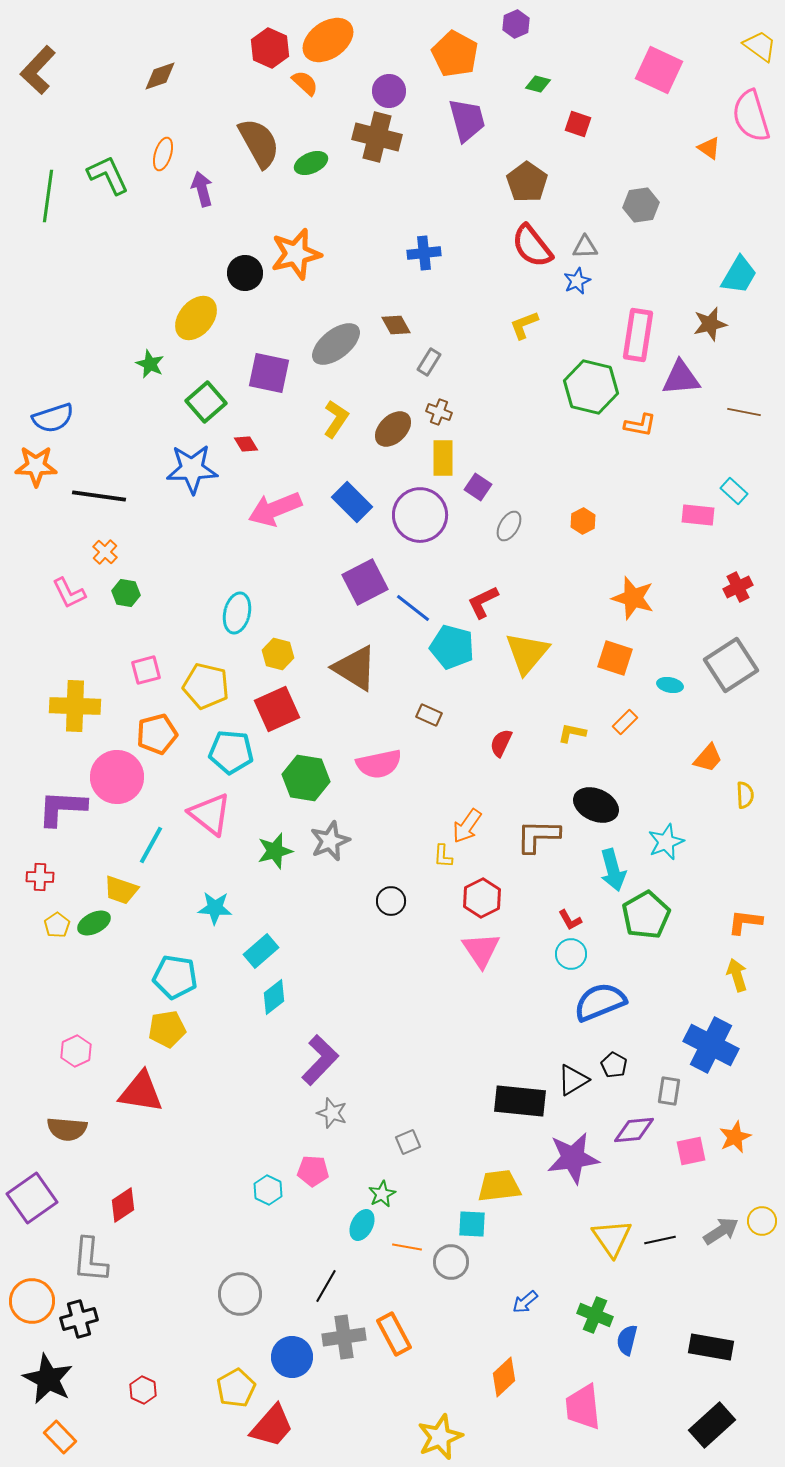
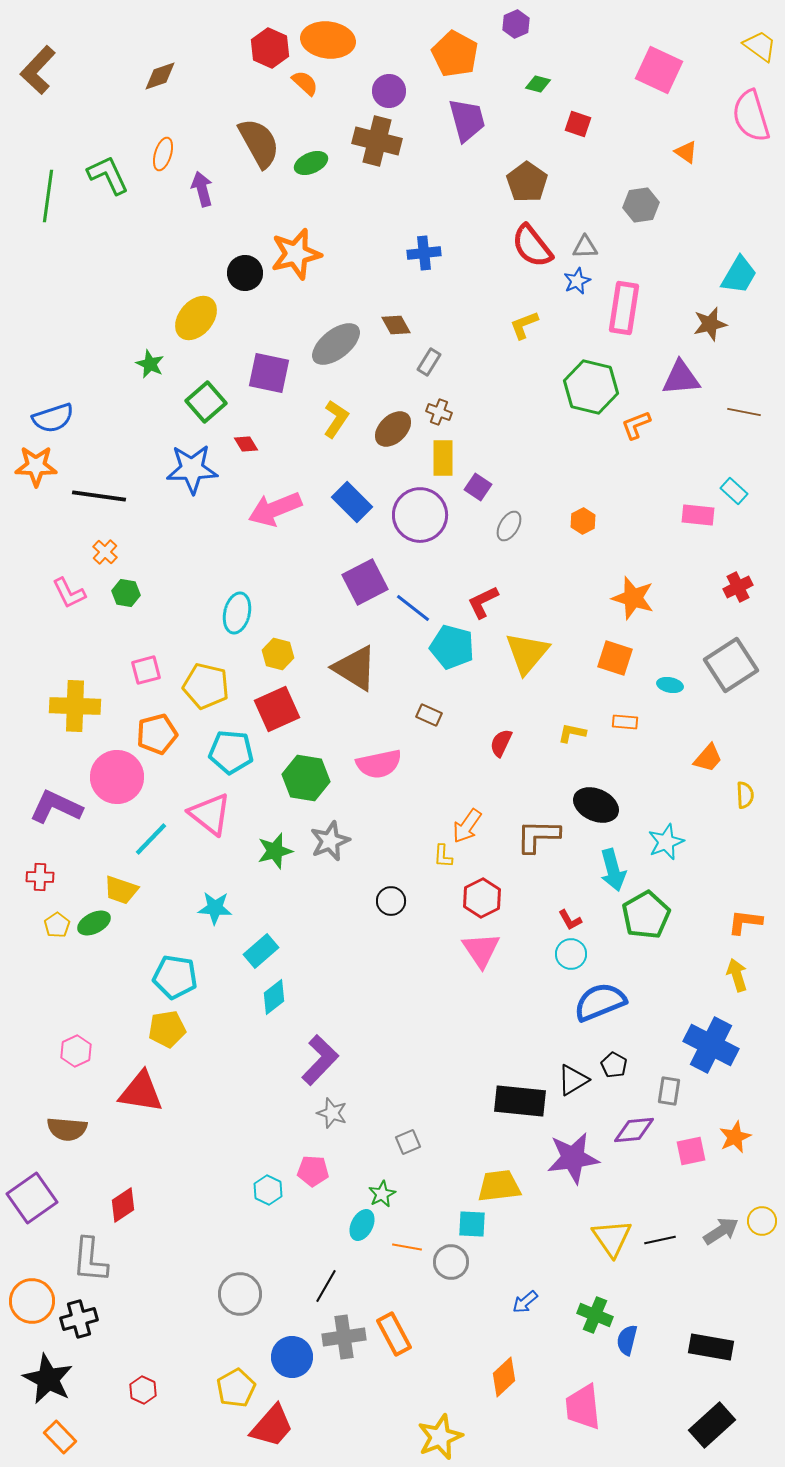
orange ellipse at (328, 40): rotated 42 degrees clockwise
brown cross at (377, 137): moved 4 px down
orange triangle at (709, 148): moved 23 px left, 4 px down
pink rectangle at (638, 335): moved 14 px left, 27 px up
orange L-shape at (640, 425): moved 4 px left; rotated 148 degrees clockwise
orange rectangle at (625, 722): rotated 50 degrees clockwise
purple L-shape at (62, 808): moved 6 px left, 1 px up; rotated 22 degrees clockwise
cyan line at (151, 845): moved 6 px up; rotated 15 degrees clockwise
